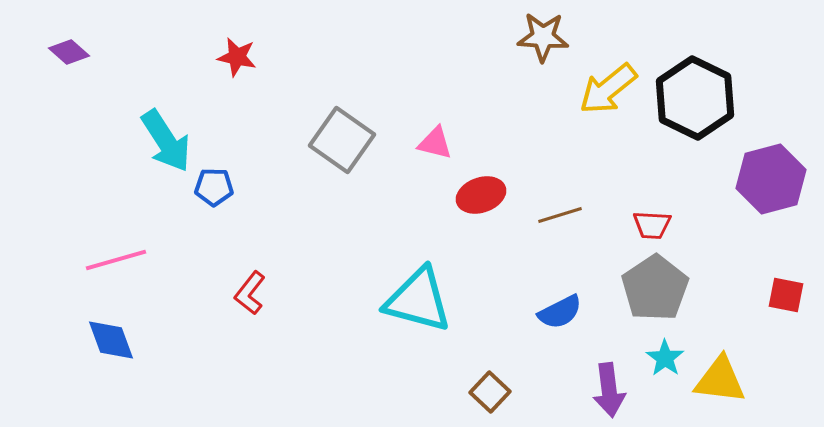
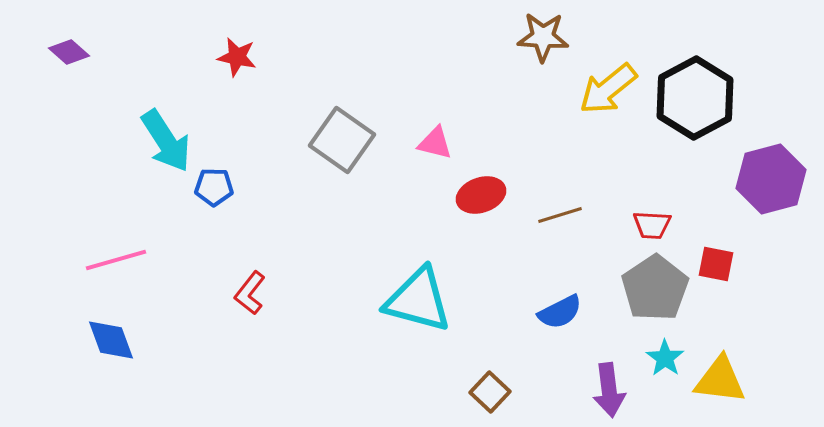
black hexagon: rotated 6 degrees clockwise
red square: moved 70 px left, 31 px up
